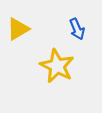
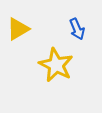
yellow star: moved 1 px left, 1 px up
